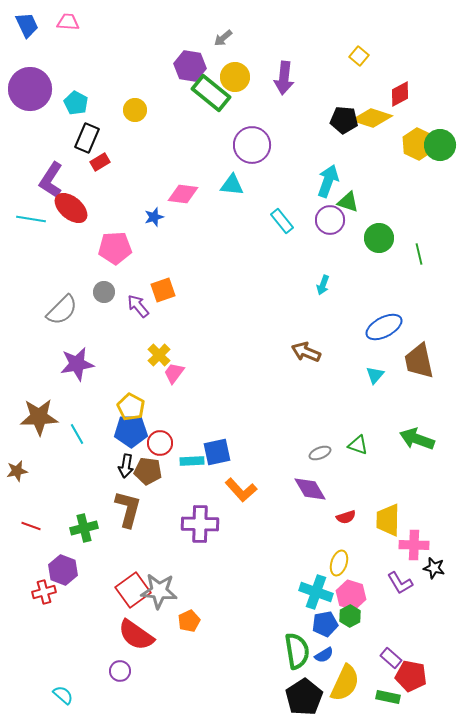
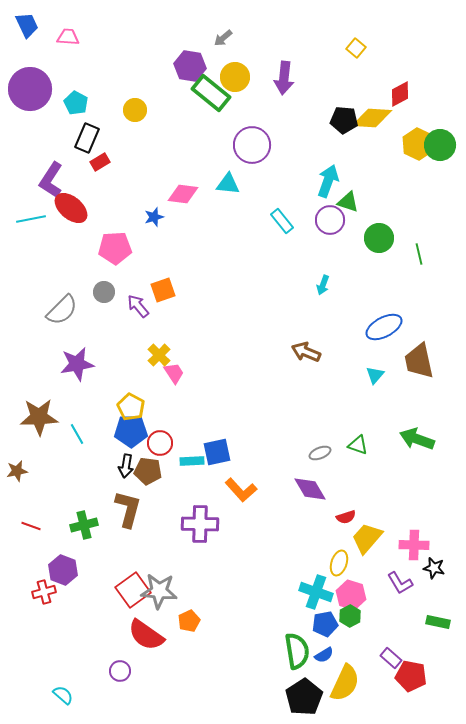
pink trapezoid at (68, 22): moved 15 px down
yellow square at (359, 56): moved 3 px left, 8 px up
yellow diamond at (372, 118): rotated 15 degrees counterclockwise
cyan triangle at (232, 185): moved 4 px left, 1 px up
cyan line at (31, 219): rotated 20 degrees counterclockwise
pink trapezoid at (174, 373): rotated 110 degrees clockwise
yellow trapezoid at (388, 520): moved 21 px left, 18 px down; rotated 40 degrees clockwise
green cross at (84, 528): moved 3 px up
red semicircle at (136, 635): moved 10 px right
green rectangle at (388, 697): moved 50 px right, 75 px up
